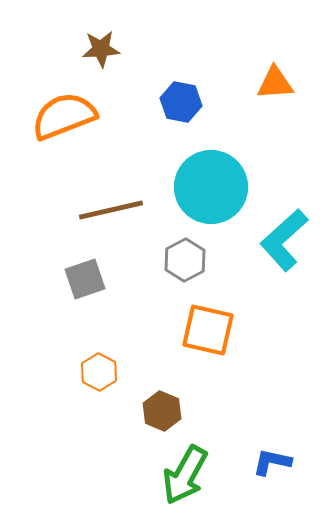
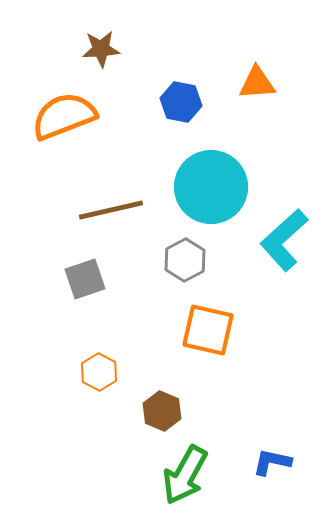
orange triangle: moved 18 px left
